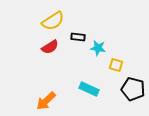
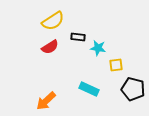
yellow square: rotated 24 degrees counterclockwise
